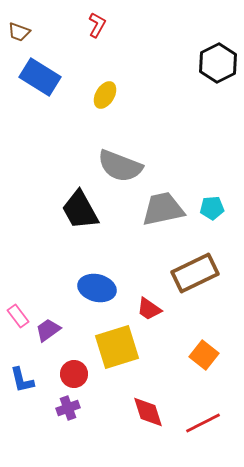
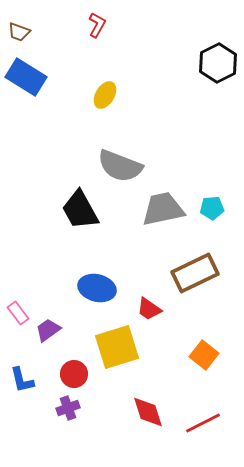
blue rectangle: moved 14 px left
pink rectangle: moved 3 px up
